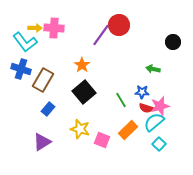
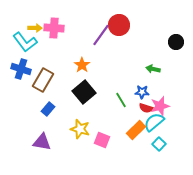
black circle: moved 3 px right
orange rectangle: moved 8 px right
purple triangle: rotated 42 degrees clockwise
